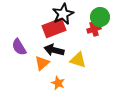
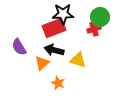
black star: rotated 25 degrees clockwise
